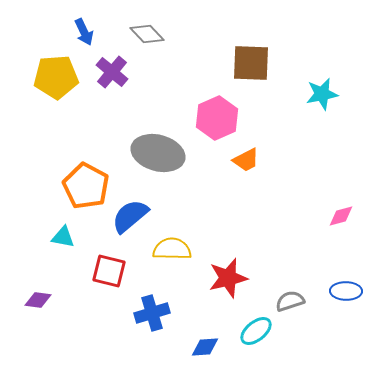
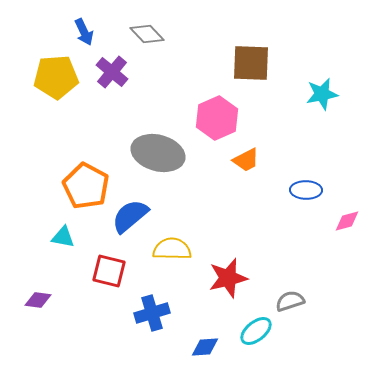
pink diamond: moved 6 px right, 5 px down
blue ellipse: moved 40 px left, 101 px up
